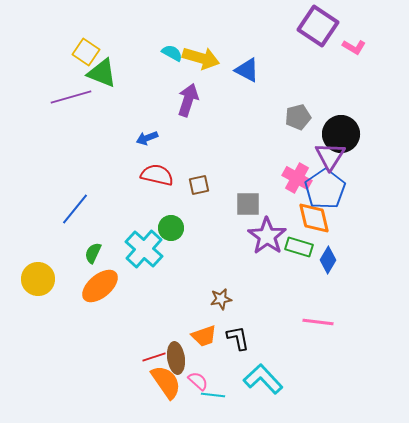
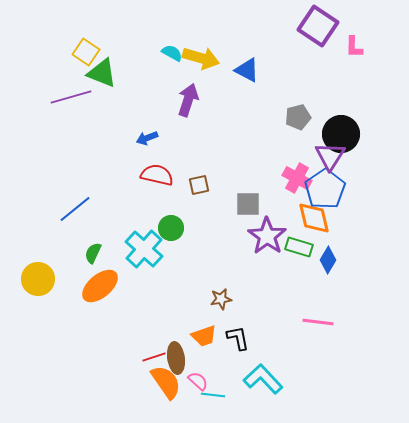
pink L-shape: rotated 60 degrees clockwise
blue line: rotated 12 degrees clockwise
